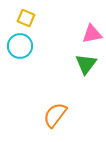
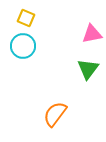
cyan circle: moved 3 px right
green triangle: moved 2 px right, 5 px down
orange semicircle: moved 1 px up
